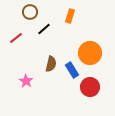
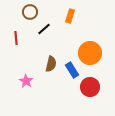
red line: rotated 56 degrees counterclockwise
